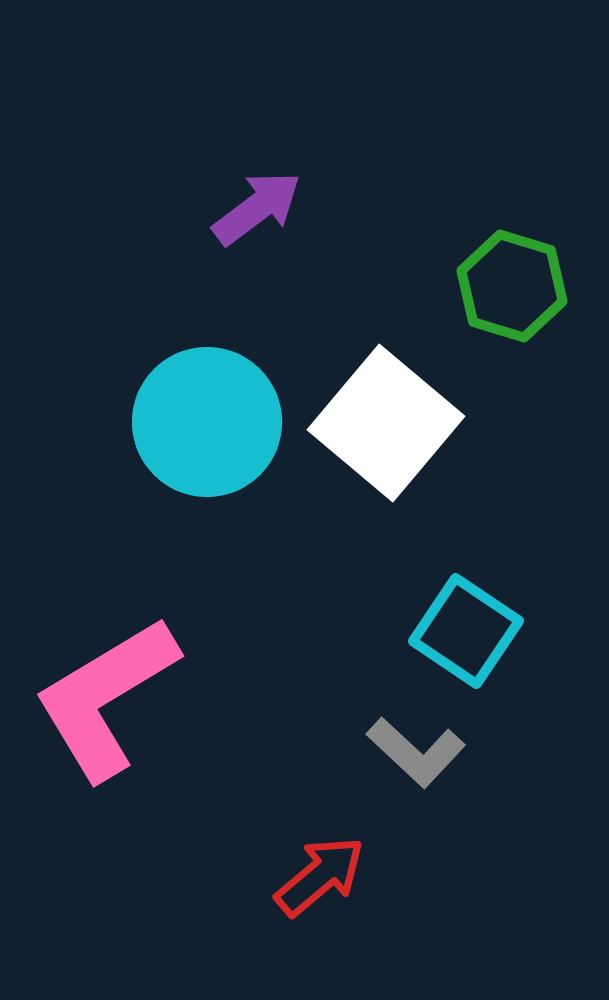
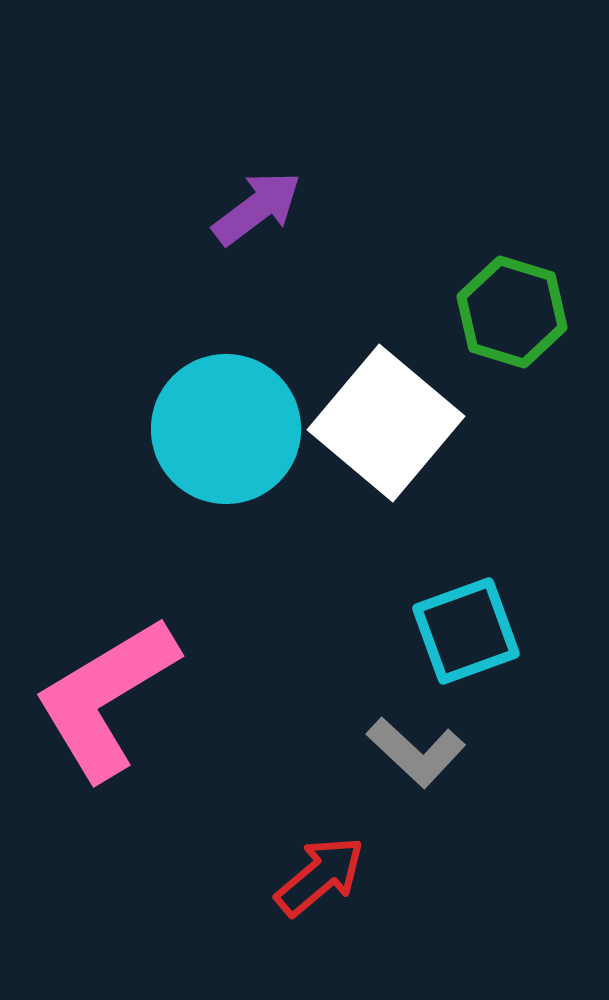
green hexagon: moved 26 px down
cyan circle: moved 19 px right, 7 px down
cyan square: rotated 36 degrees clockwise
